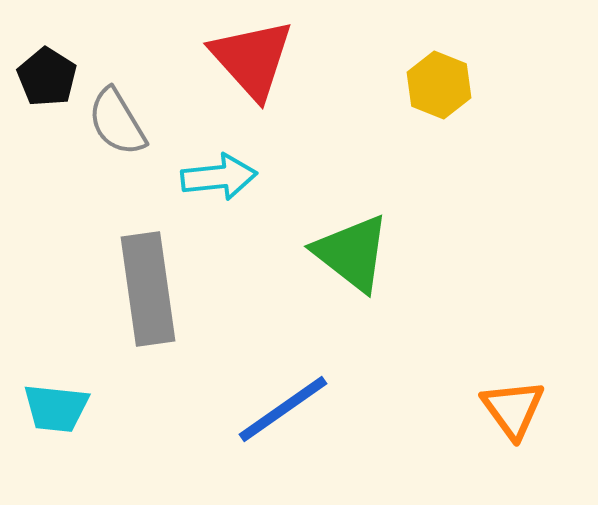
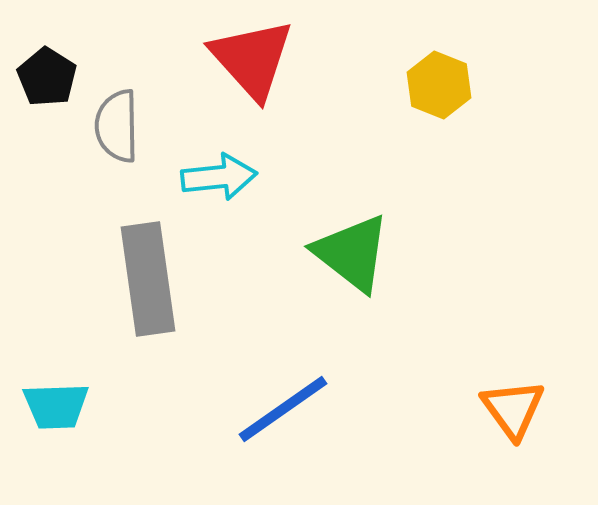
gray semicircle: moved 4 px down; rotated 30 degrees clockwise
gray rectangle: moved 10 px up
cyan trapezoid: moved 2 px up; rotated 8 degrees counterclockwise
